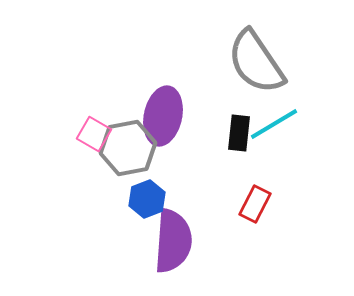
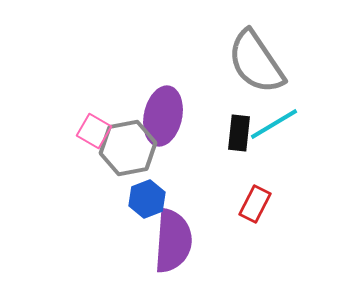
pink square: moved 3 px up
